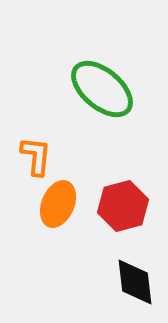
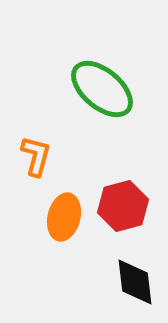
orange L-shape: rotated 9 degrees clockwise
orange ellipse: moved 6 px right, 13 px down; rotated 9 degrees counterclockwise
